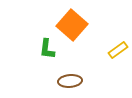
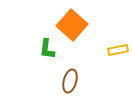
yellow rectangle: rotated 24 degrees clockwise
brown ellipse: rotated 70 degrees counterclockwise
